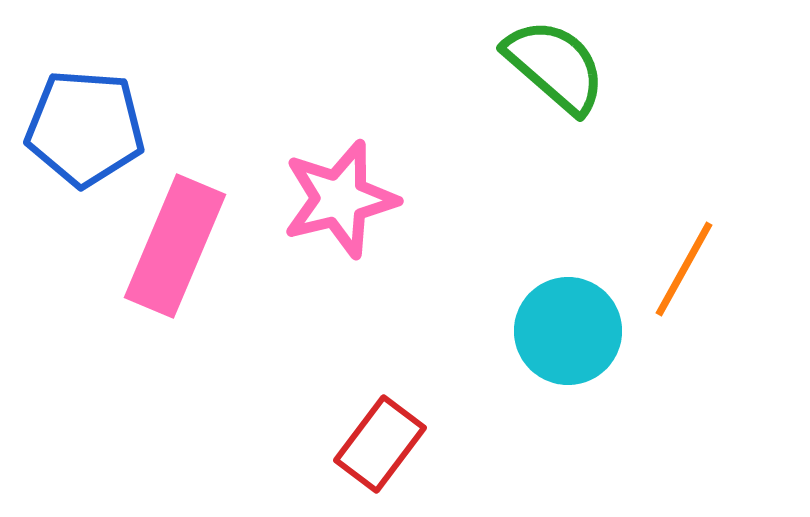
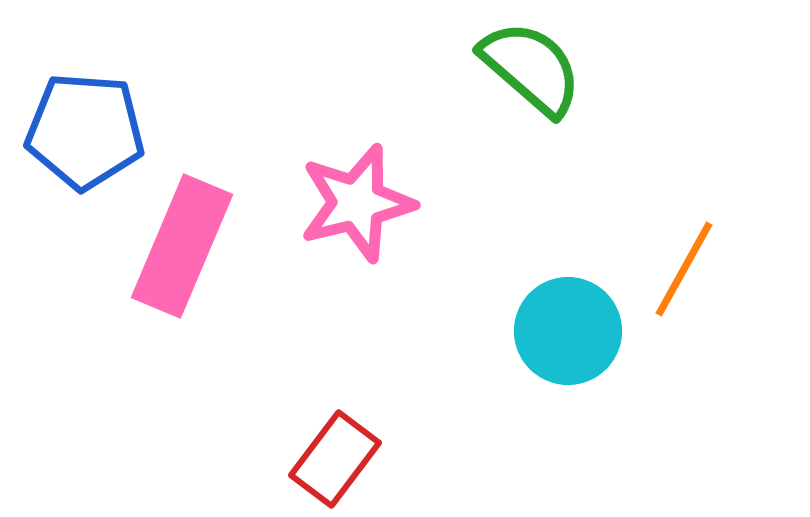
green semicircle: moved 24 px left, 2 px down
blue pentagon: moved 3 px down
pink star: moved 17 px right, 4 px down
pink rectangle: moved 7 px right
red rectangle: moved 45 px left, 15 px down
